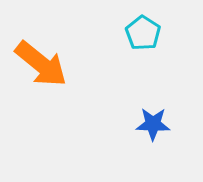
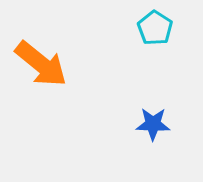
cyan pentagon: moved 12 px right, 5 px up
